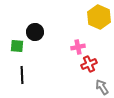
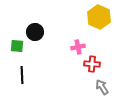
red cross: moved 3 px right; rotated 28 degrees clockwise
